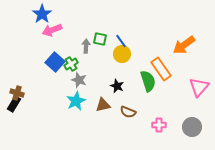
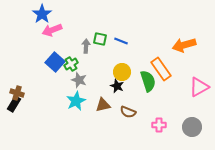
blue line: rotated 32 degrees counterclockwise
orange arrow: rotated 20 degrees clockwise
yellow circle: moved 18 px down
pink triangle: rotated 20 degrees clockwise
